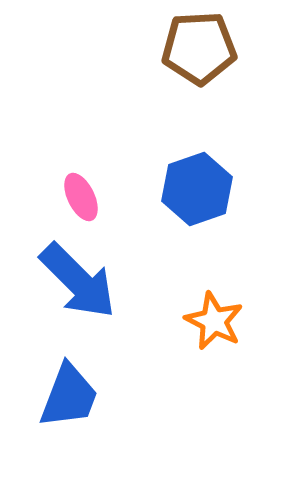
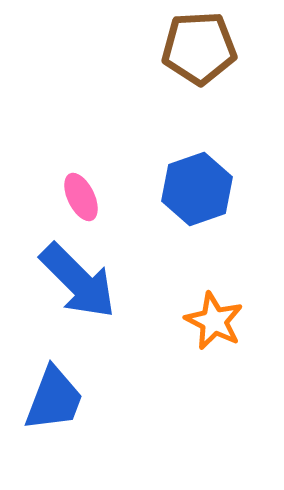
blue trapezoid: moved 15 px left, 3 px down
